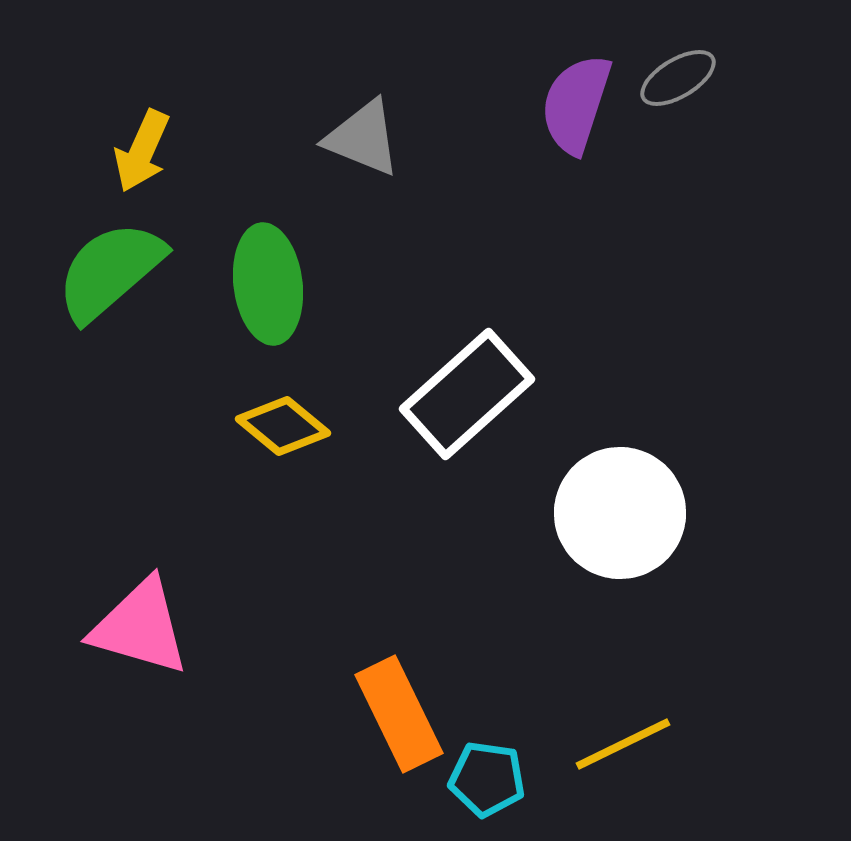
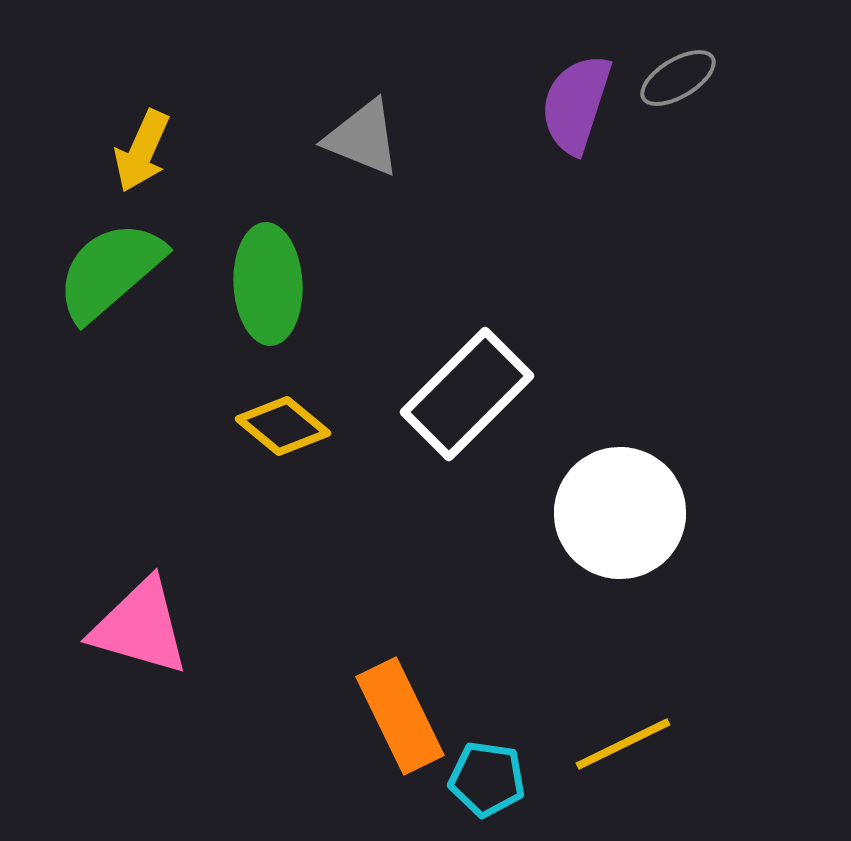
green ellipse: rotated 4 degrees clockwise
white rectangle: rotated 3 degrees counterclockwise
orange rectangle: moved 1 px right, 2 px down
